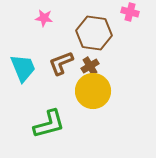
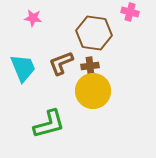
pink star: moved 11 px left
brown cross: rotated 24 degrees clockwise
